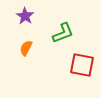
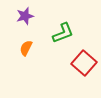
purple star: rotated 24 degrees clockwise
red square: moved 2 px right, 2 px up; rotated 30 degrees clockwise
